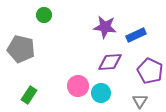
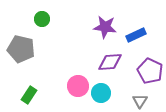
green circle: moved 2 px left, 4 px down
